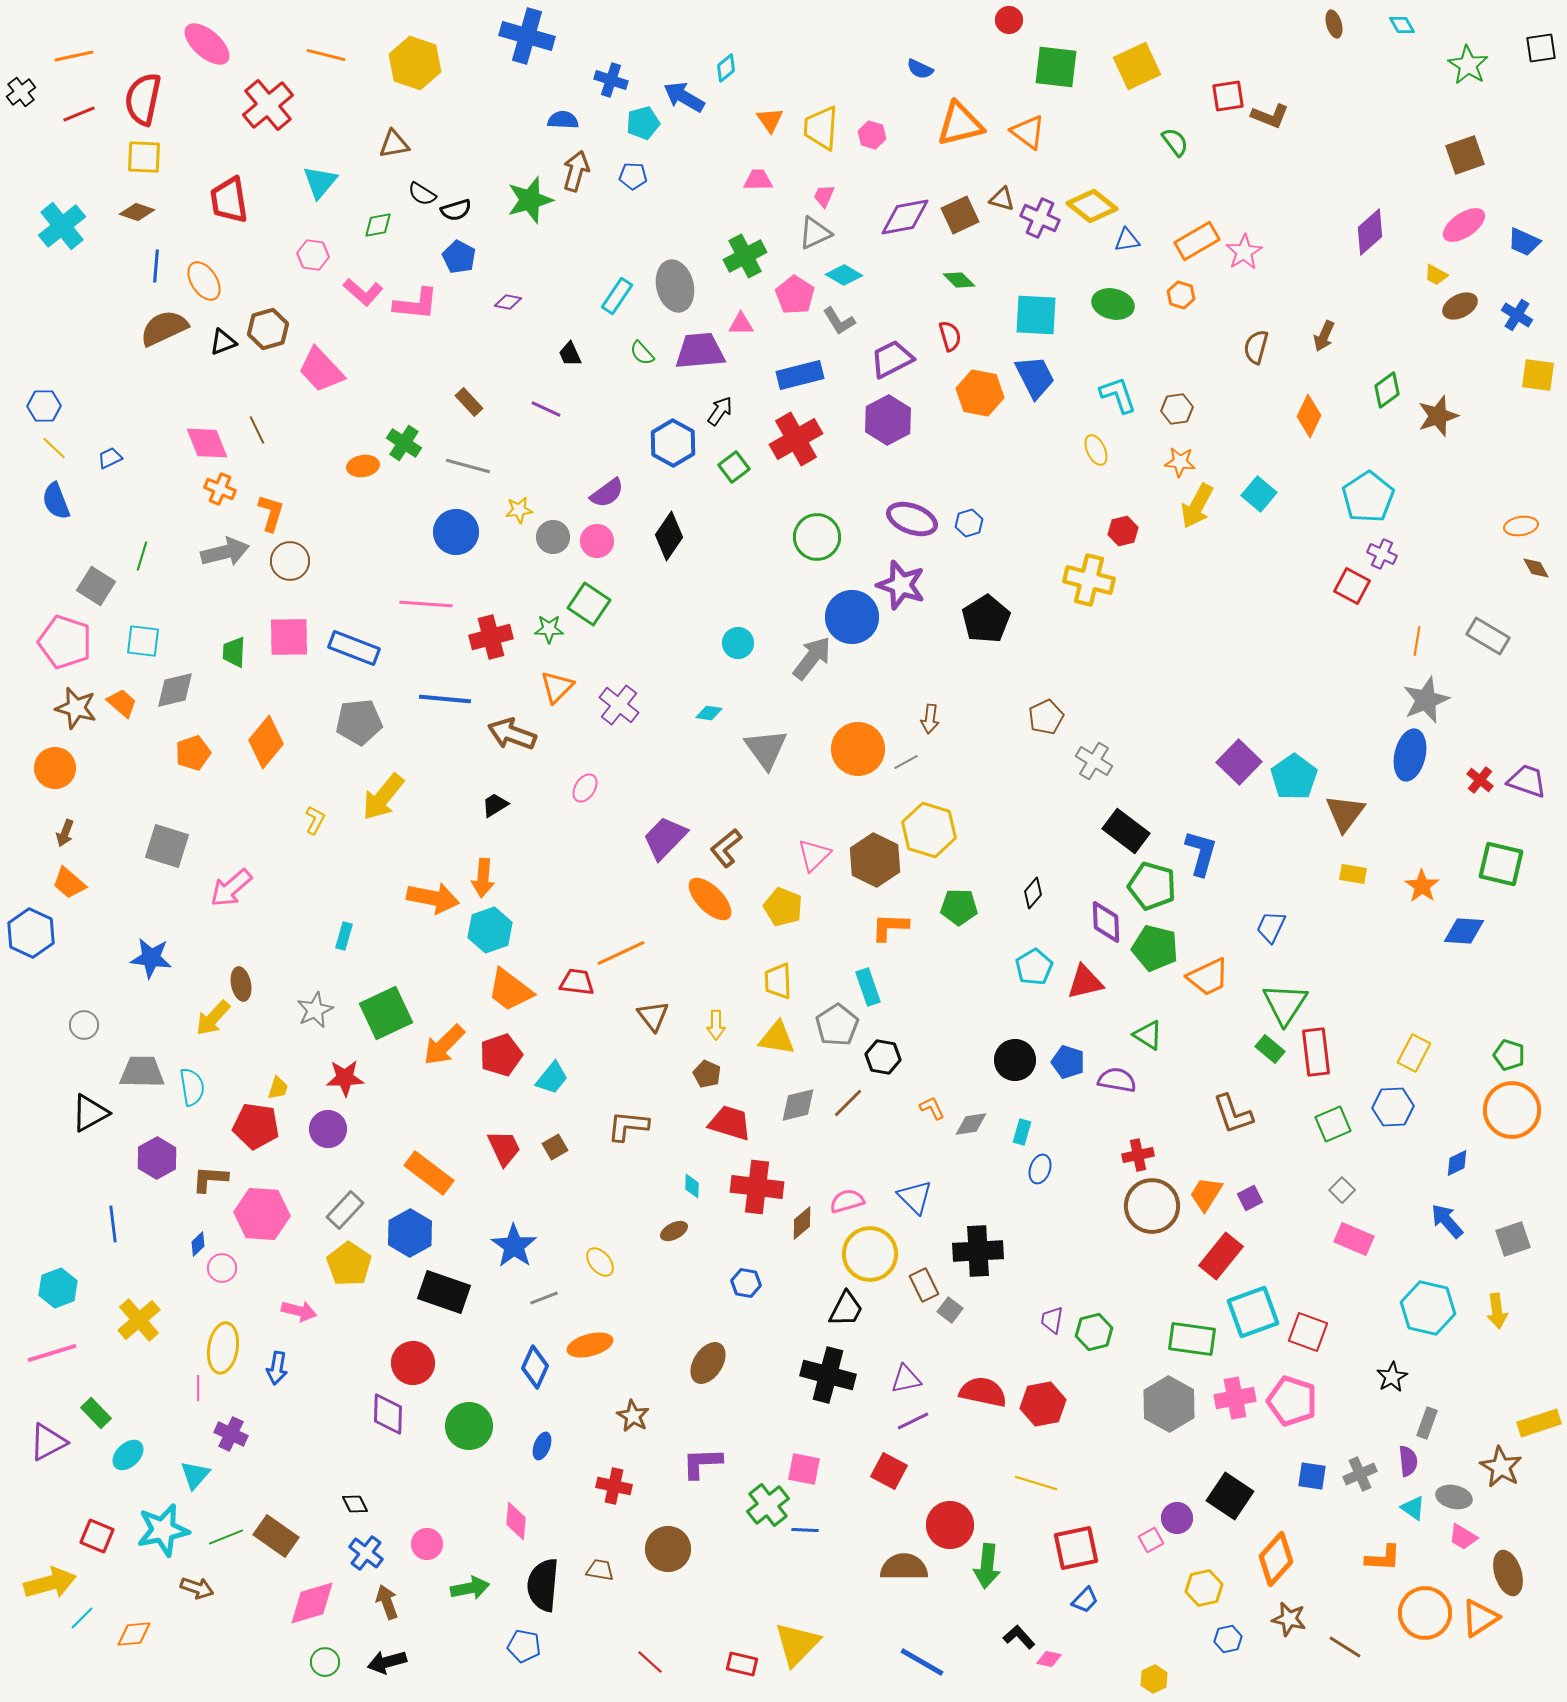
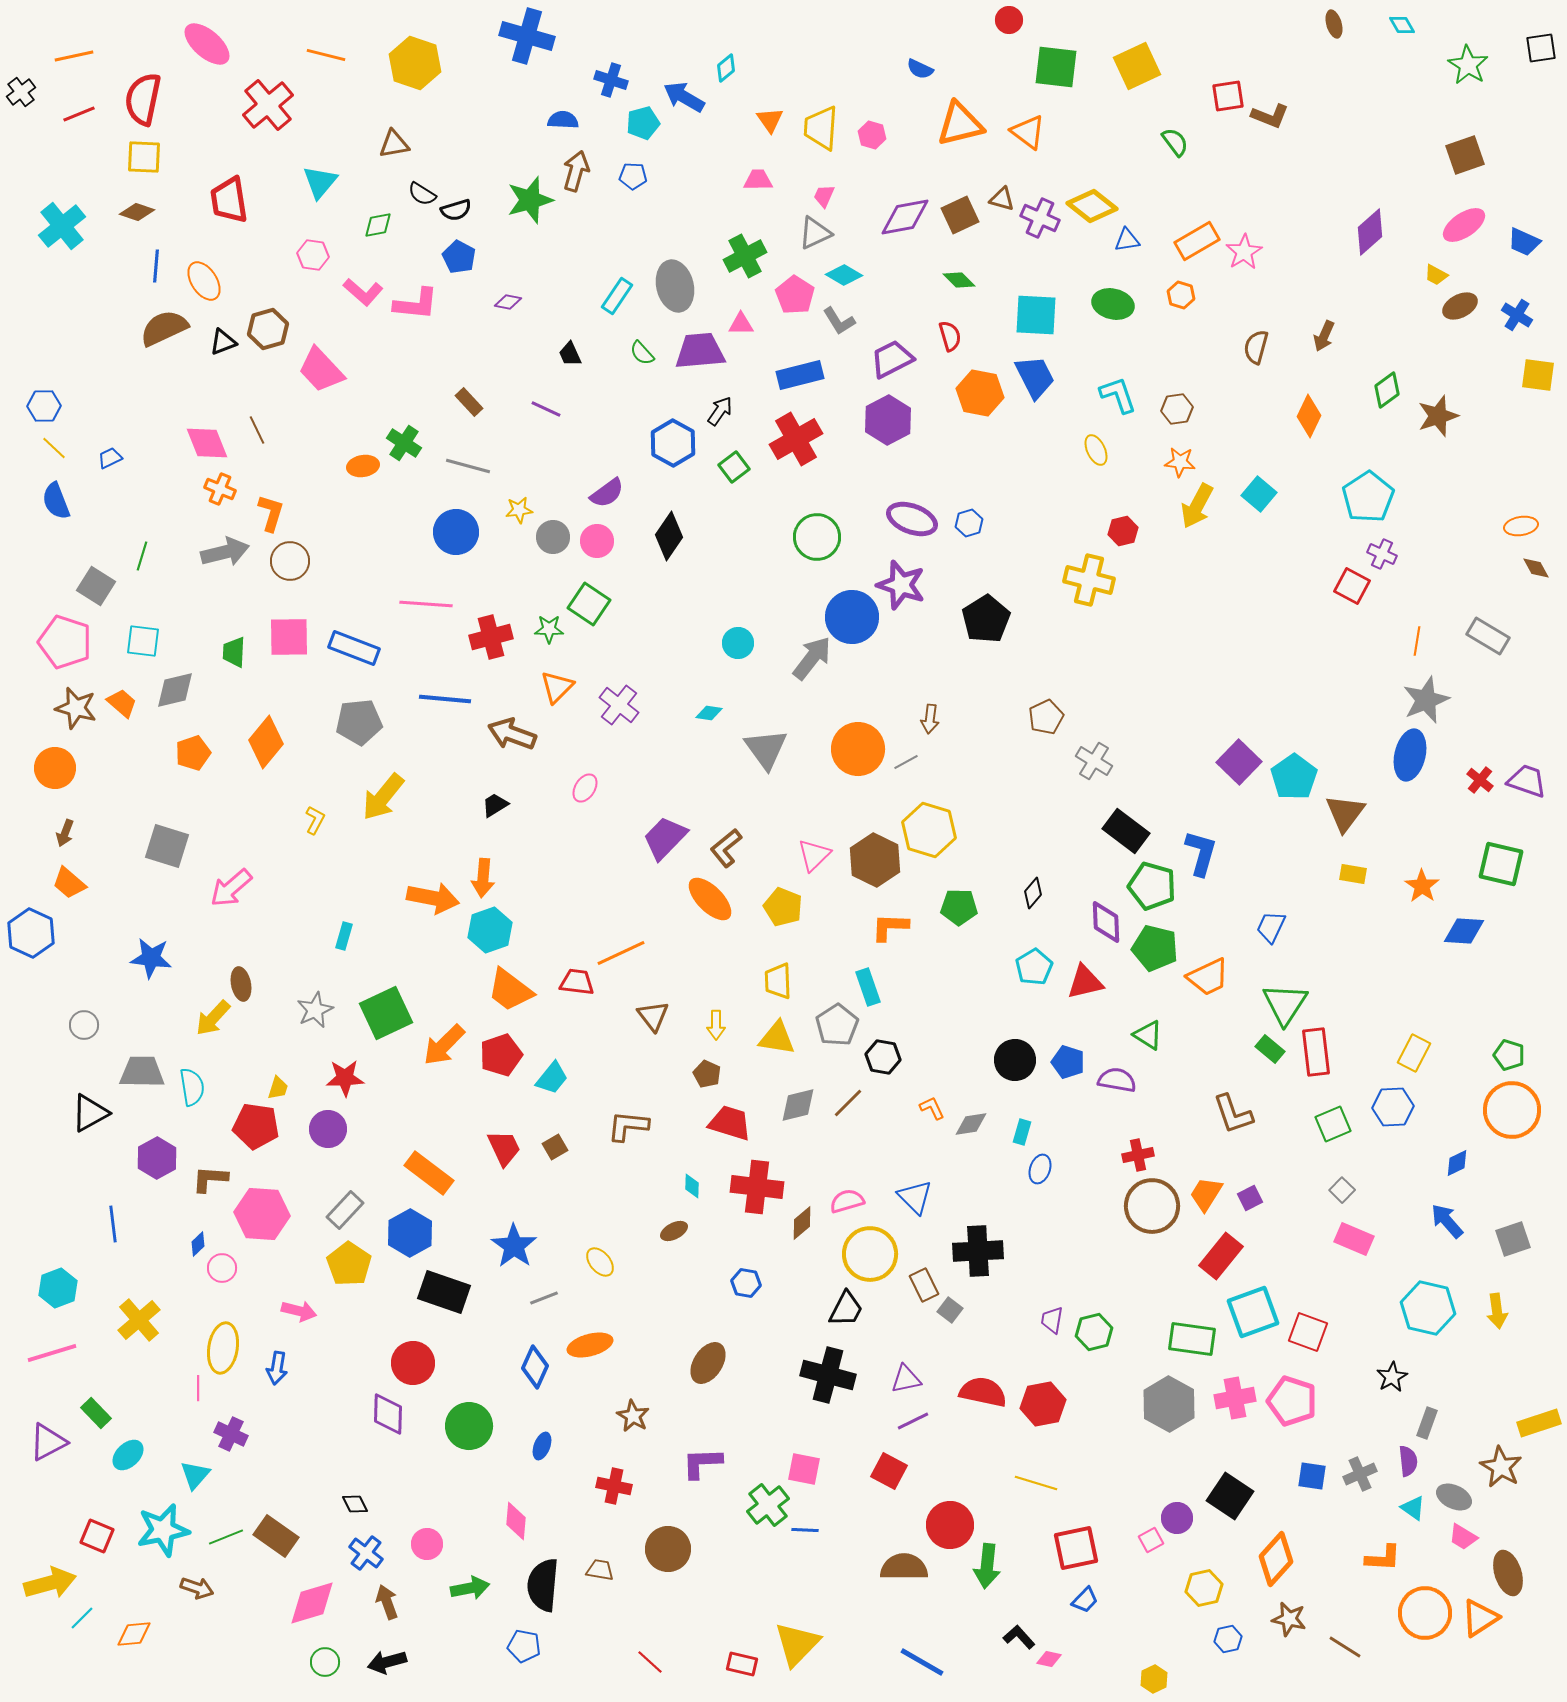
gray ellipse at (1454, 1497): rotated 12 degrees clockwise
